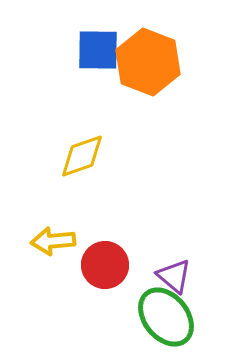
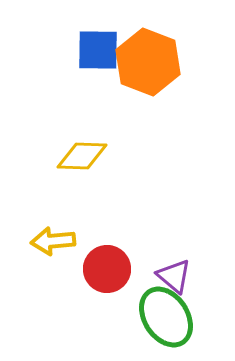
yellow diamond: rotated 21 degrees clockwise
red circle: moved 2 px right, 4 px down
green ellipse: rotated 6 degrees clockwise
